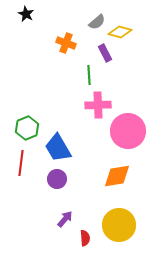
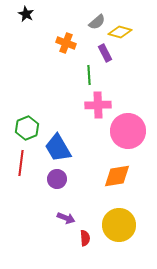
purple arrow: moved 1 px right, 1 px up; rotated 72 degrees clockwise
